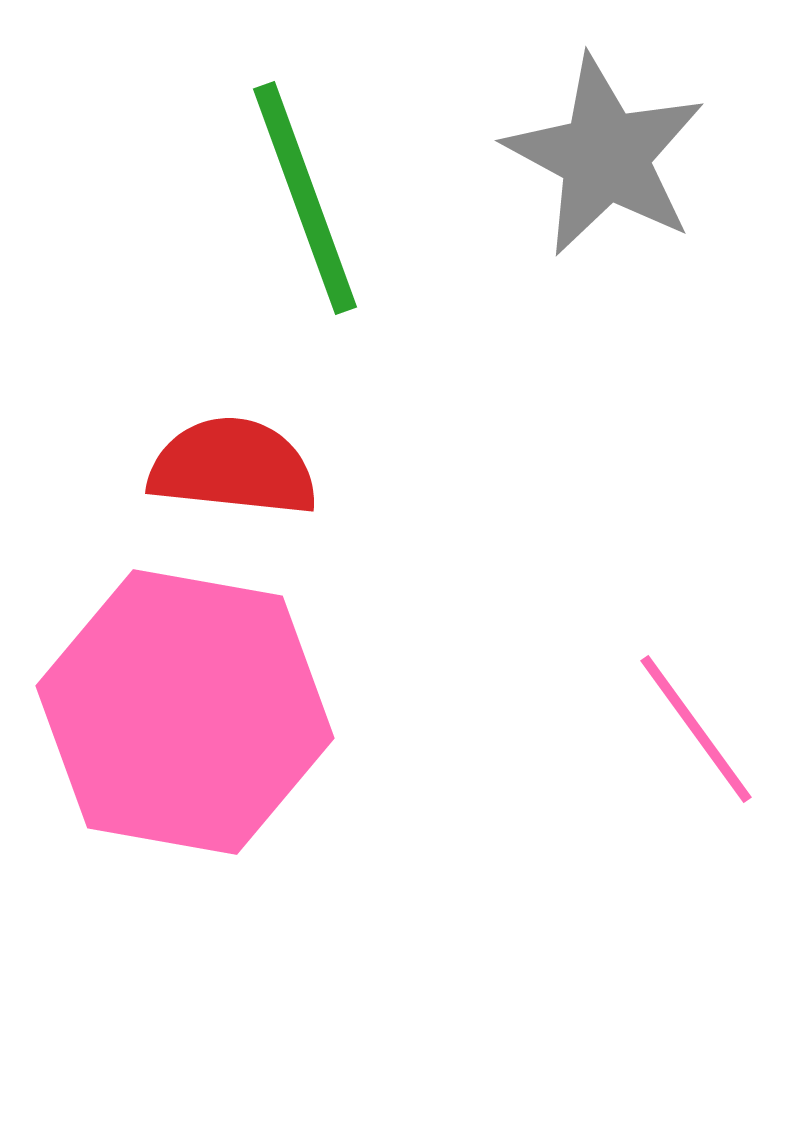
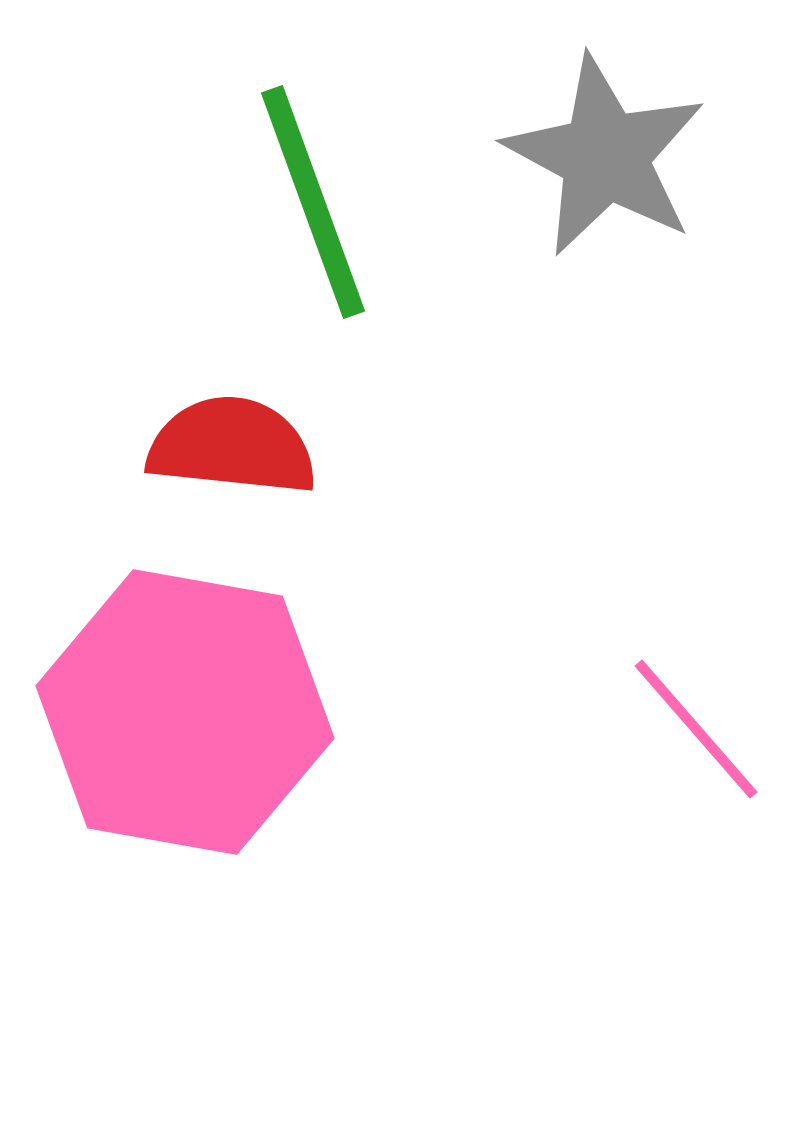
green line: moved 8 px right, 4 px down
red semicircle: moved 1 px left, 21 px up
pink line: rotated 5 degrees counterclockwise
